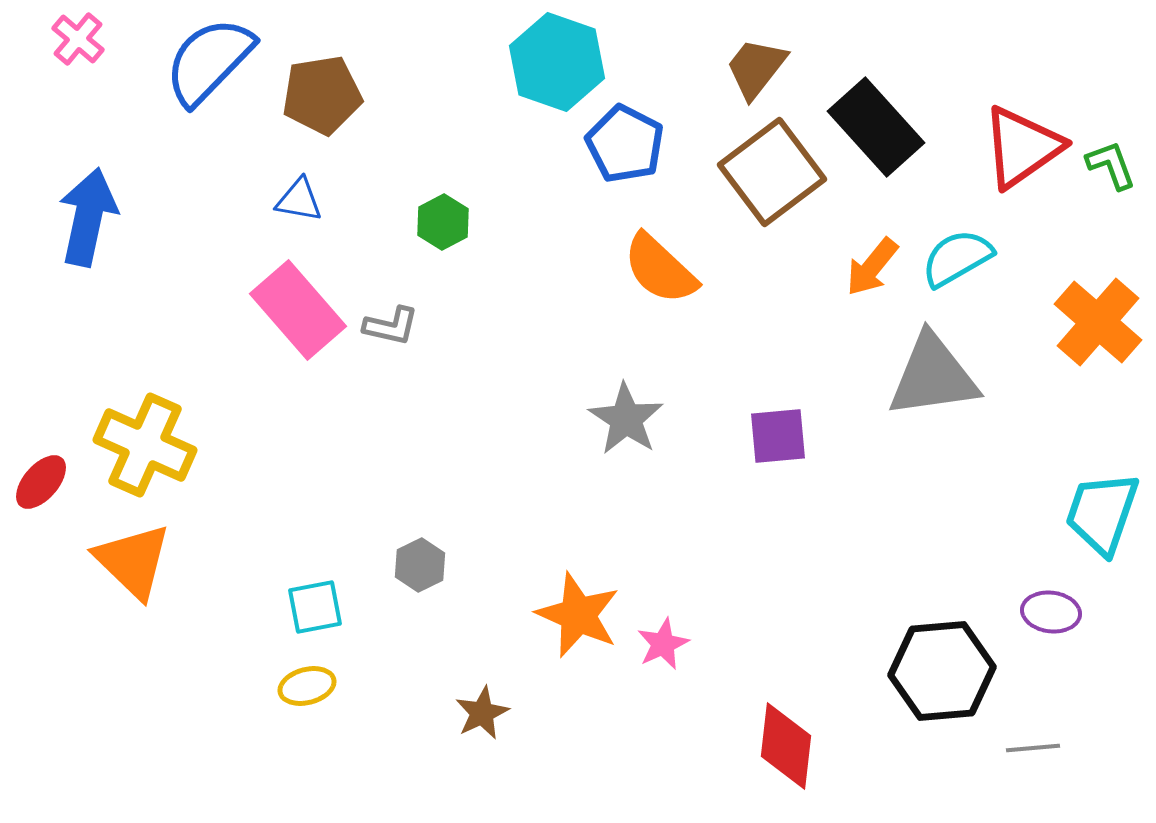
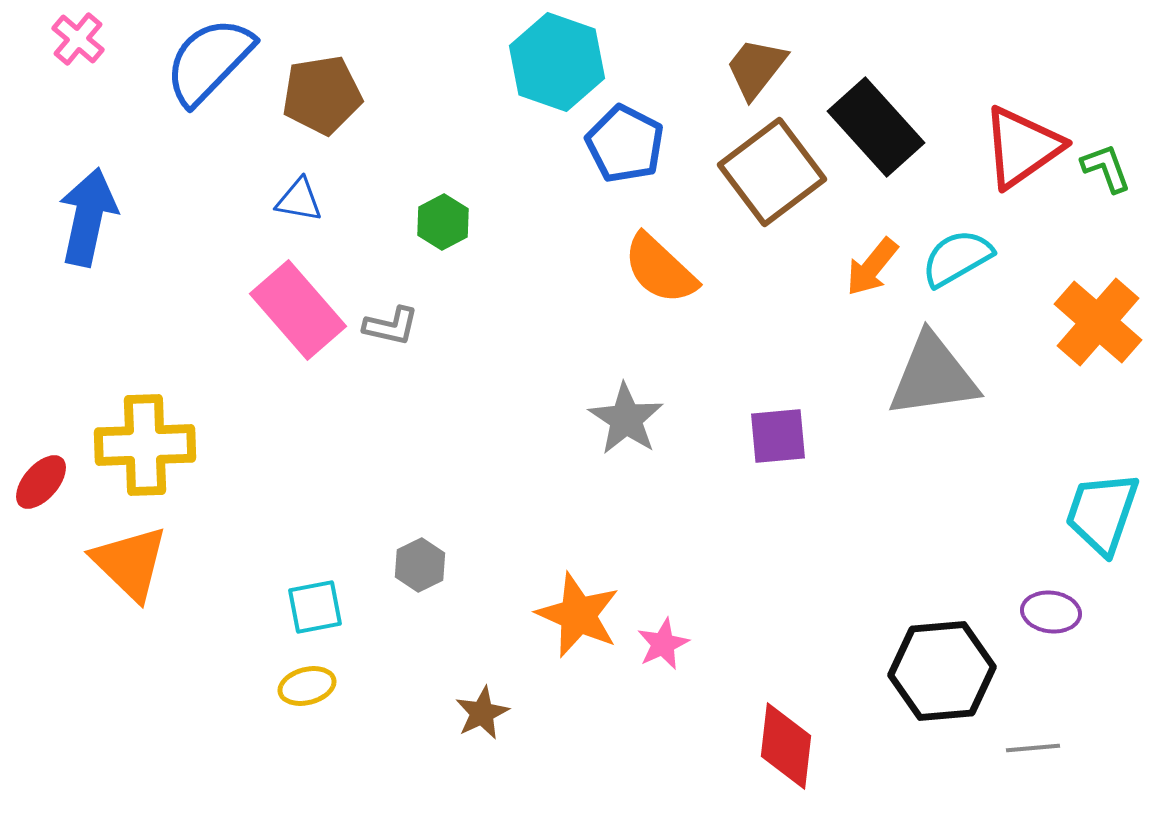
green L-shape: moved 5 px left, 3 px down
yellow cross: rotated 26 degrees counterclockwise
orange triangle: moved 3 px left, 2 px down
